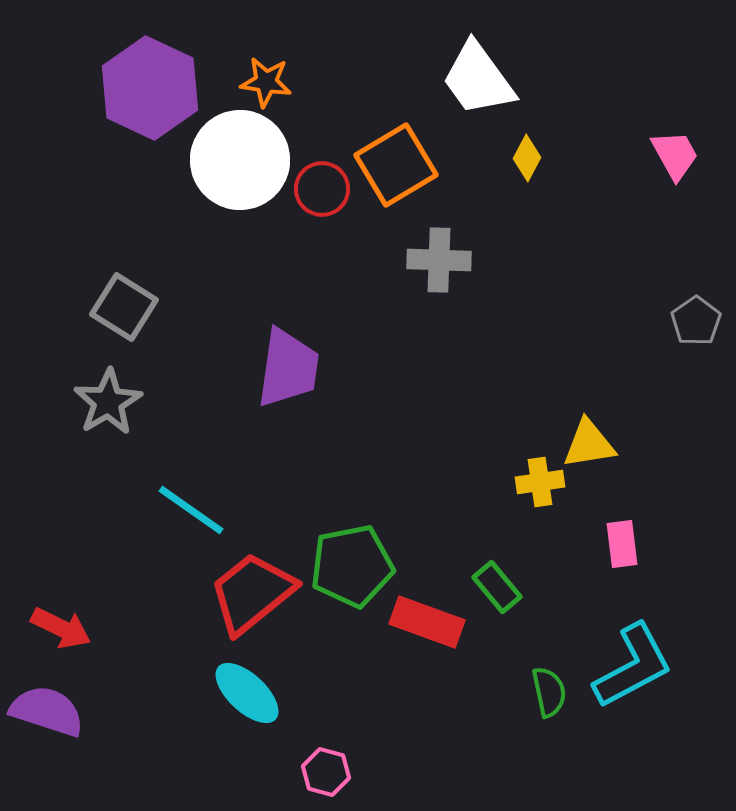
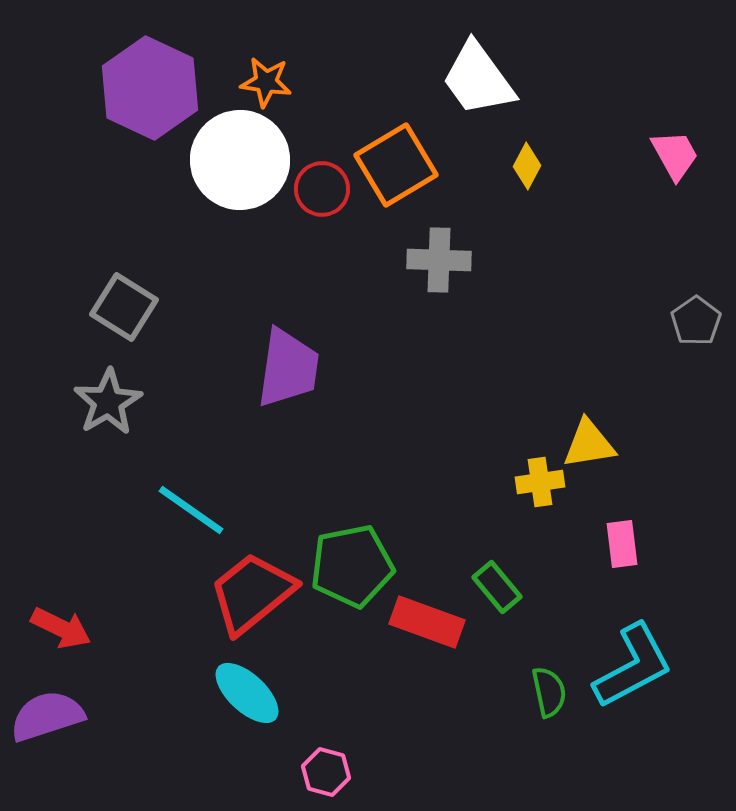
yellow diamond: moved 8 px down
purple semicircle: moved 5 px down; rotated 36 degrees counterclockwise
